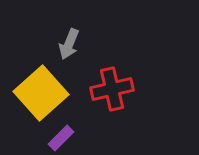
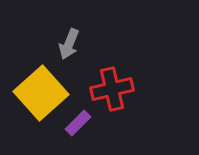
purple rectangle: moved 17 px right, 15 px up
